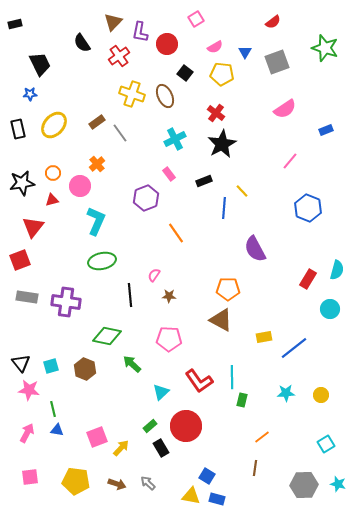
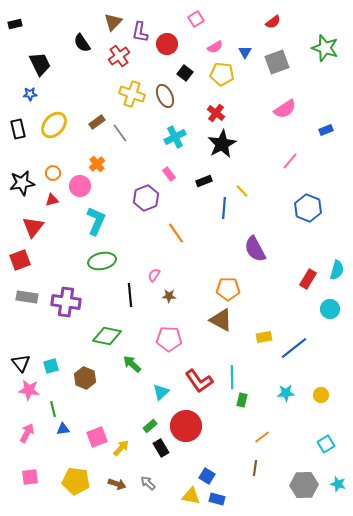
cyan cross at (175, 139): moved 2 px up
brown hexagon at (85, 369): moved 9 px down
blue triangle at (57, 430): moved 6 px right, 1 px up; rotated 16 degrees counterclockwise
